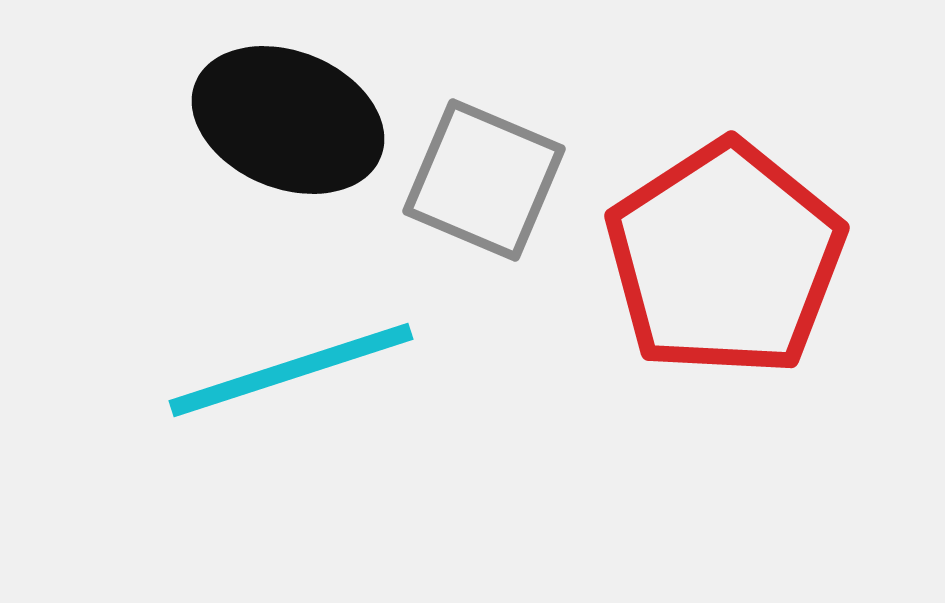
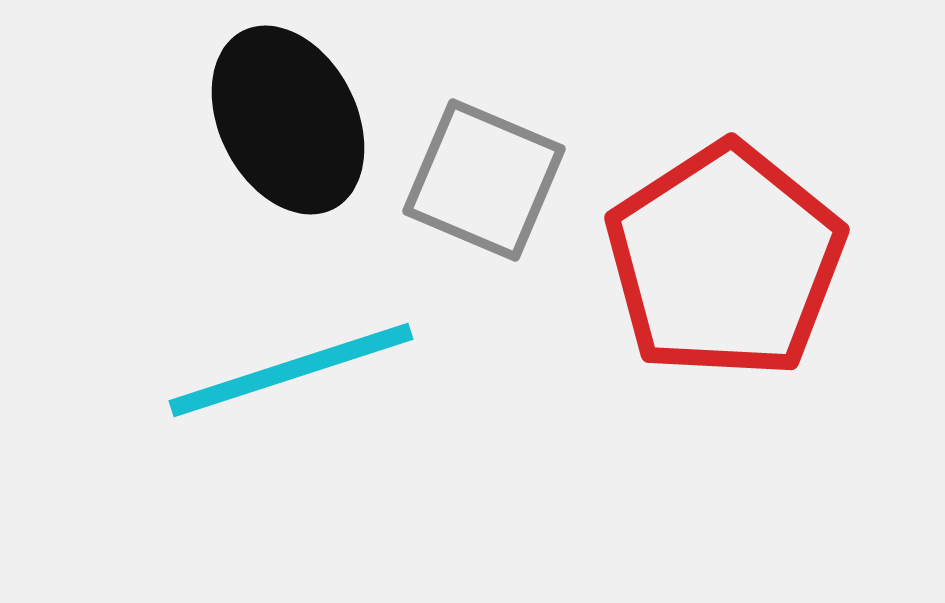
black ellipse: rotated 41 degrees clockwise
red pentagon: moved 2 px down
